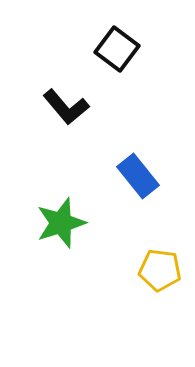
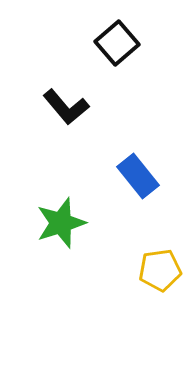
black square: moved 6 px up; rotated 12 degrees clockwise
yellow pentagon: rotated 15 degrees counterclockwise
